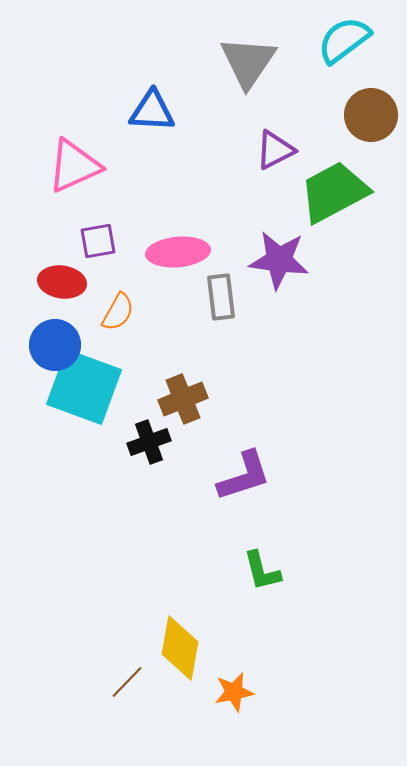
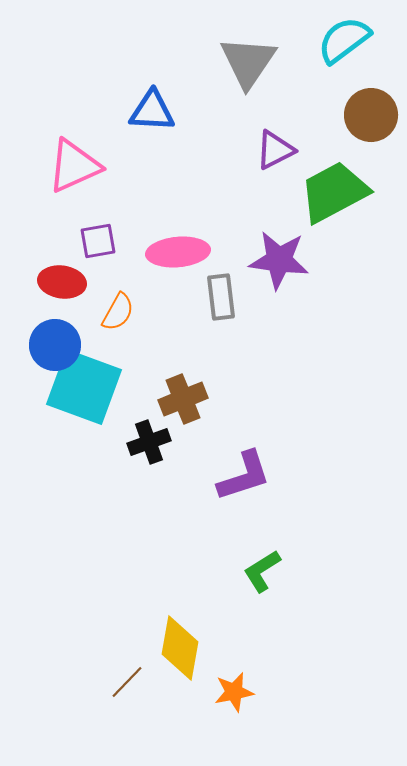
green L-shape: rotated 72 degrees clockwise
